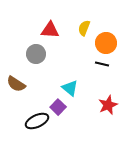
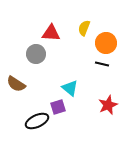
red triangle: moved 1 px right, 3 px down
purple square: rotated 28 degrees clockwise
